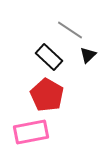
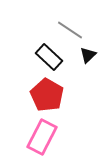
pink rectangle: moved 11 px right, 5 px down; rotated 52 degrees counterclockwise
